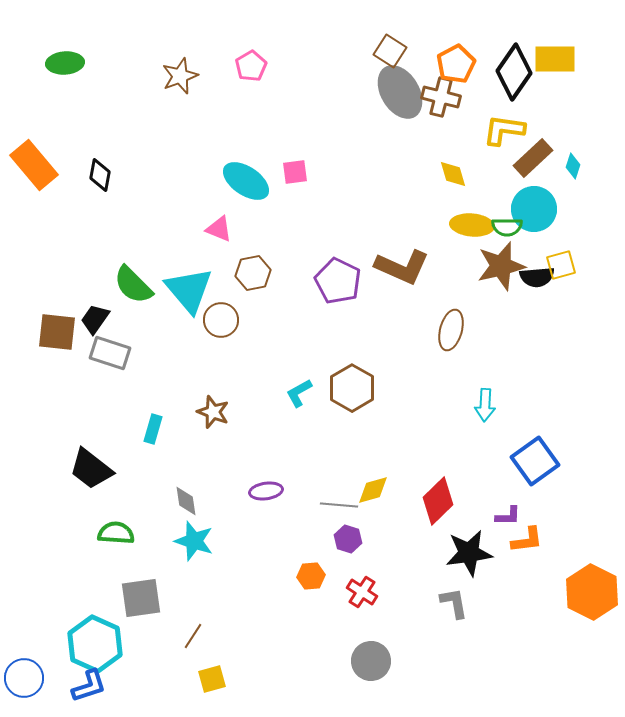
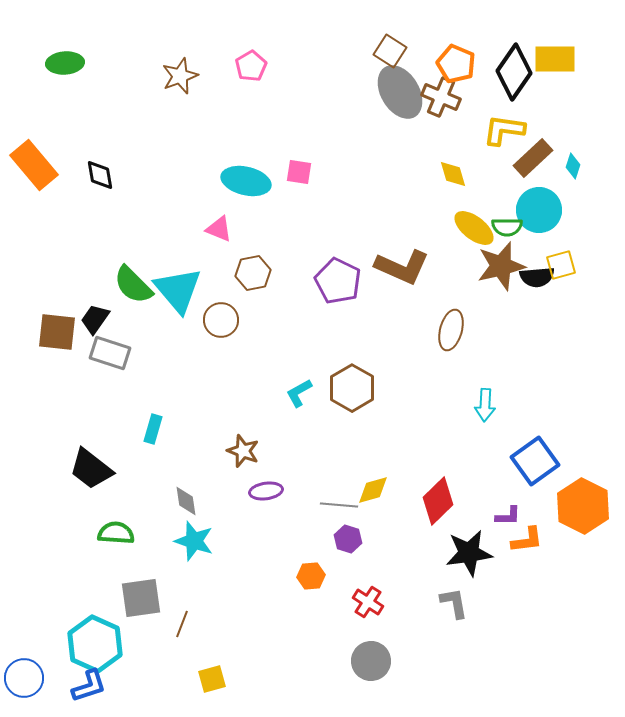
orange pentagon at (456, 64): rotated 21 degrees counterclockwise
brown cross at (441, 97): rotated 9 degrees clockwise
pink square at (295, 172): moved 4 px right; rotated 16 degrees clockwise
black diamond at (100, 175): rotated 20 degrees counterclockwise
cyan ellipse at (246, 181): rotated 21 degrees counterclockwise
cyan circle at (534, 209): moved 5 px right, 1 px down
yellow ellipse at (472, 225): moved 2 px right, 3 px down; rotated 33 degrees clockwise
cyan triangle at (189, 290): moved 11 px left
brown star at (213, 412): moved 30 px right, 39 px down
red cross at (362, 592): moved 6 px right, 10 px down
orange hexagon at (592, 592): moved 9 px left, 86 px up
brown line at (193, 636): moved 11 px left, 12 px up; rotated 12 degrees counterclockwise
